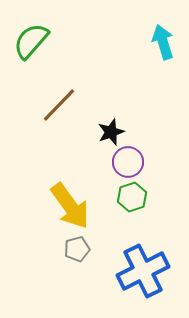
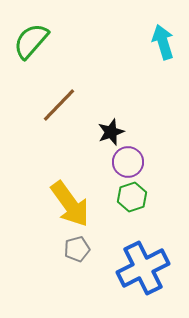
yellow arrow: moved 2 px up
blue cross: moved 3 px up
